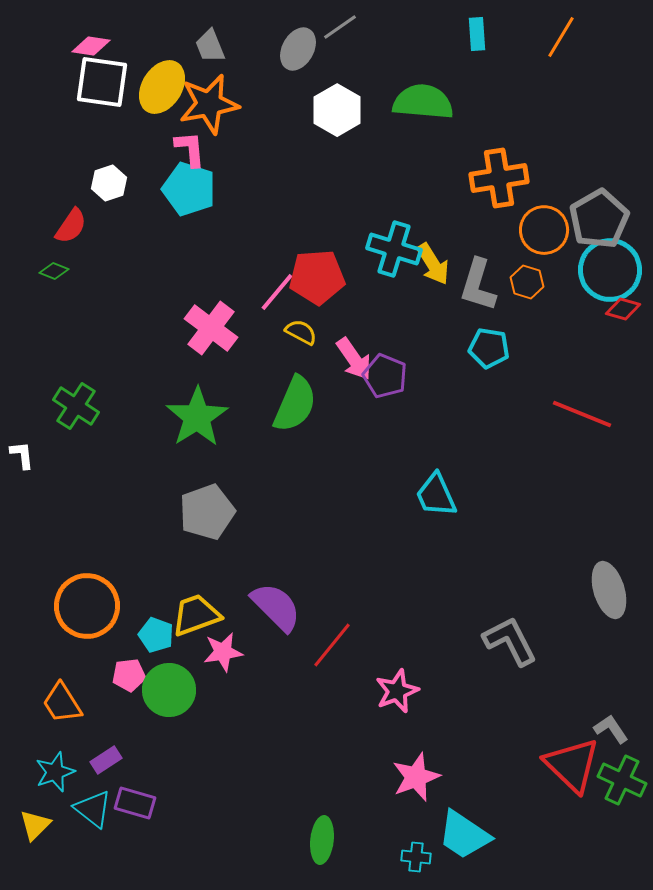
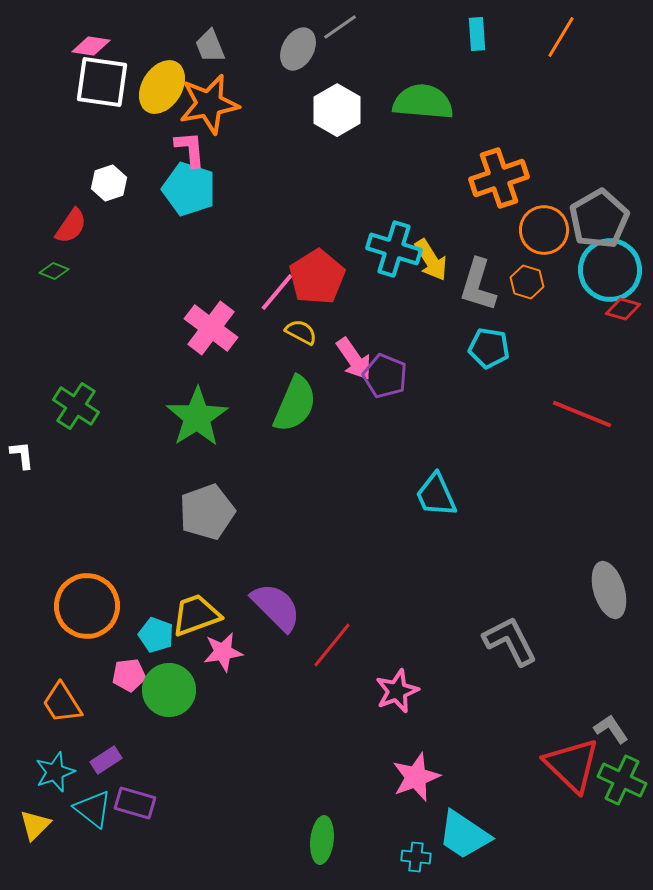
orange cross at (499, 178): rotated 10 degrees counterclockwise
yellow arrow at (433, 264): moved 2 px left, 4 px up
red pentagon at (317, 277): rotated 28 degrees counterclockwise
